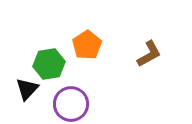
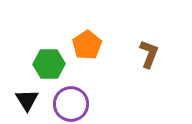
brown L-shape: rotated 40 degrees counterclockwise
green hexagon: rotated 8 degrees clockwise
black triangle: moved 11 px down; rotated 15 degrees counterclockwise
